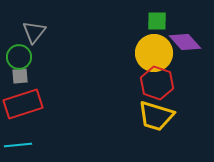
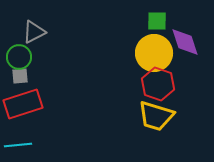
gray triangle: rotated 25 degrees clockwise
purple diamond: rotated 24 degrees clockwise
red hexagon: moved 1 px right, 1 px down
